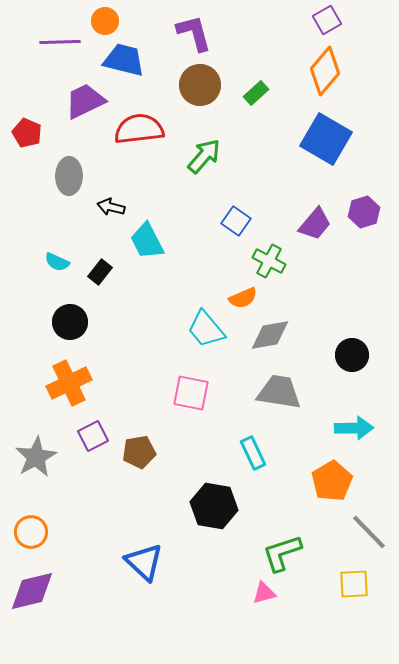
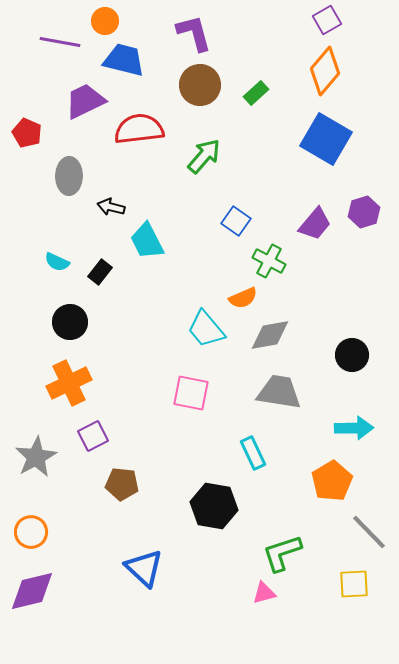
purple line at (60, 42): rotated 12 degrees clockwise
brown pentagon at (139, 452): moved 17 px left, 32 px down; rotated 16 degrees clockwise
blue triangle at (144, 562): moved 6 px down
